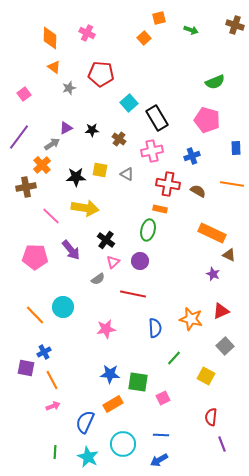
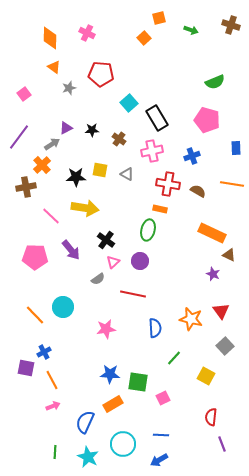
brown cross at (235, 25): moved 4 px left
red triangle at (221, 311): rotated 42 degrees counterclockwise
